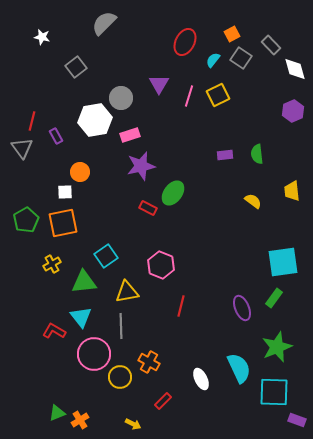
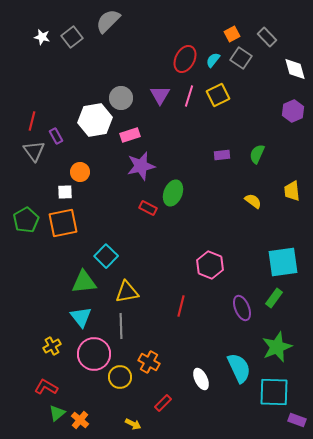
gray semicircle at (104, 23): moved 4 px right, 2 px up
red ellipse at (185, 42): moved 17 px down
gray rectangle at (271, 45): moved 4 px left, 8 px up
gray square at (76, 67): moved 4 px left, 30 px up
purple triangle at (159, 84): moved 1 px right, 11 px down
gray triangle at (22, 148): moved 12 px right, 3 px down
green semicircle at (257, 154): rotated 30 degrees clockwise
purple rectangle at (225, 155): moved 3 px left
green ellipse at (173, 193): rotated 15 degrees counterclockwise
cyan square at (106, 256): rotated 10 degrees counterclockwise
yellow cross at (52, 264): moved 82 px down
pink hexagon at (161, 265): moved 49 px right
red L-shape at (54, 331): moved 8 px left, 56 px down
red rectangle at (163, 401): moved 2 px down
green triangle at (57, 413): rotated 18 degrees counterclockwise
orange cross at (80, 420): rotated 18 degrees counterclockwise
